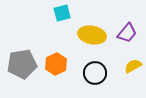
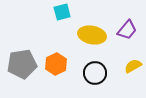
cyan square: moved 1 px up
purple trapezoid: moved 3 px up
